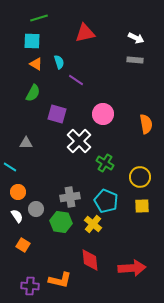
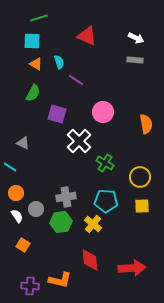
red triangle: moved 2 px right, 3 px down; rotated 35 degrees clockwise
pink circle: moved 2 px up
gray triangle: moved 3 px left; rotated 24 degrees clockwise
orange circle: moved 2 px left, 1 px down
gray cross: moved 4 px left
cyan pentagon: rotated 20 degrees counterclockwise
green hexagon: rotated 15 degrees counterclockwise
